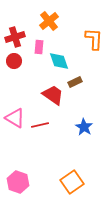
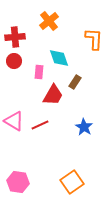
red cross: rotated 12 degrees clockwise
pink rectangle: moved 25 px down
cyan diamond: moved 3 px up
brown rectangle: rotated 32 degrees counterclockwise
red trapezoid: rotated 85 degrees clockwise
pink triangle: moved 1 px left, 3 px down
red line: rotated 12 degrees counterclockwise
pink hexagon: rotated 10 degrees counterclockwise
